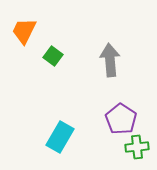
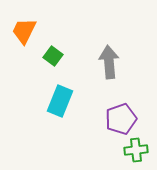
gray arrow: moved 1 px left, 2 px down
purple pentagon: rotated 20 degrees clockwise
cyan rectangle: moved 36 px up; rotated 8 degrees counterclockwise
green cross: moved 1 px left, 3 px down
